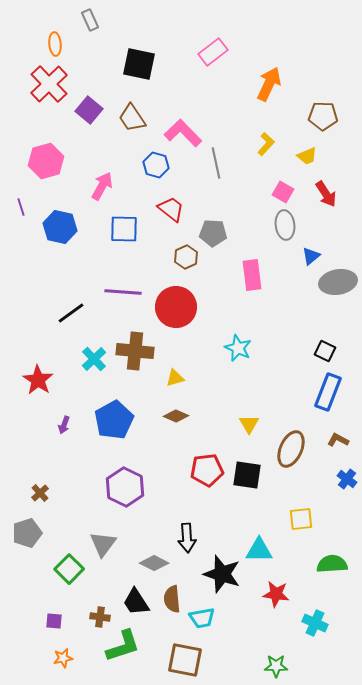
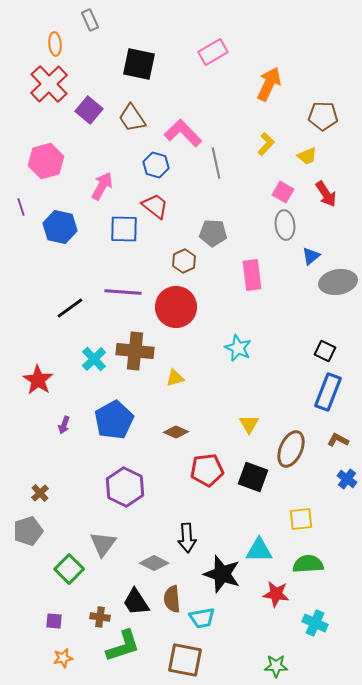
pink rectangle at (213, 52): rotated 8 degrees clockwise
red trapezoid at (171, 209): moved 16 px left, 3 px up
brown hexagon at (186, 257): moved 2 px left, 4 px down
black line at (71, 313): moved 1 px left, 5 px up
brown diamond at (176, 416): moved 16 px down
black square at (247, 475): moved 6 px right, 2 px down; rotated 12 degrees clockwise
gray pentagon at (27, 533): moved 1 px right, 2 px up
green semicircle at (332, 564): moved 24 px left
